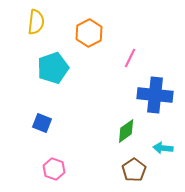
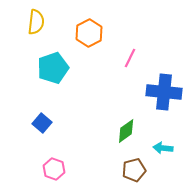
blue cross: moved 9 px right, 3 px up
blue square: rotated 18 degrees clockwise
brown pentagon: rotated 20 degrees clockwise
